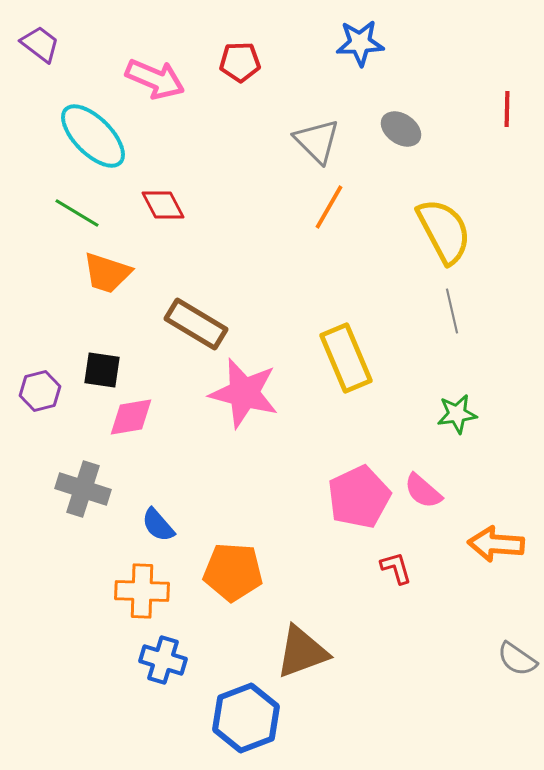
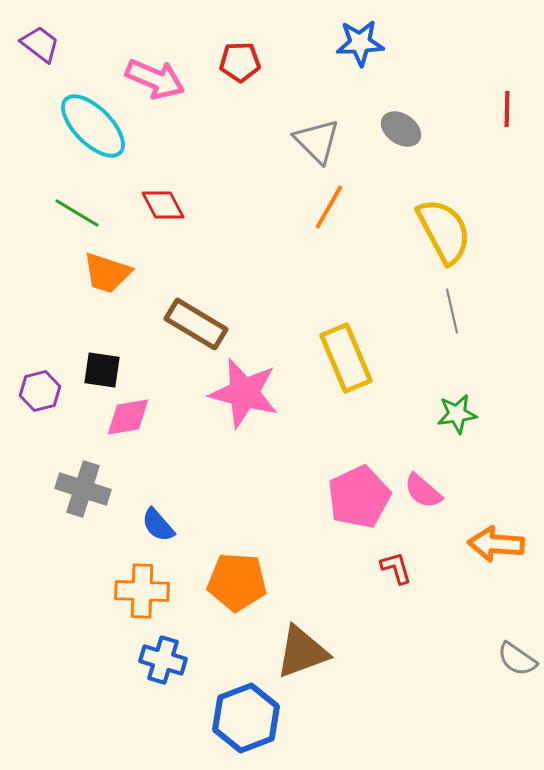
cyan ellipse: moved 10 px up
pink diamond: moved 3 px left
orange pentagon: moved 4 px right, 10 px down
